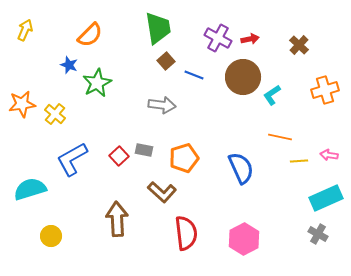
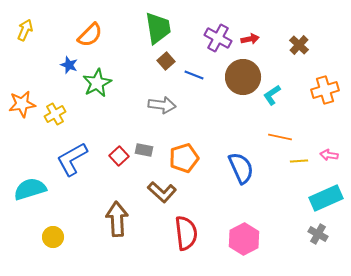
yellow cross: rotated 20 degrees clockwise
yellow circle: moved 2 px right, 1 px down
